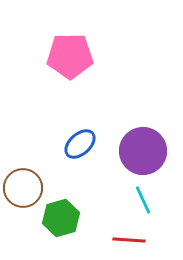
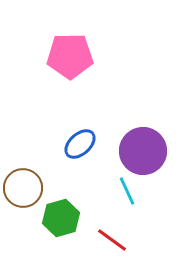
cyan line: moved 16 px left, 9 px up
red line: moved 17 px left; rotated 32 degrees clockwise
